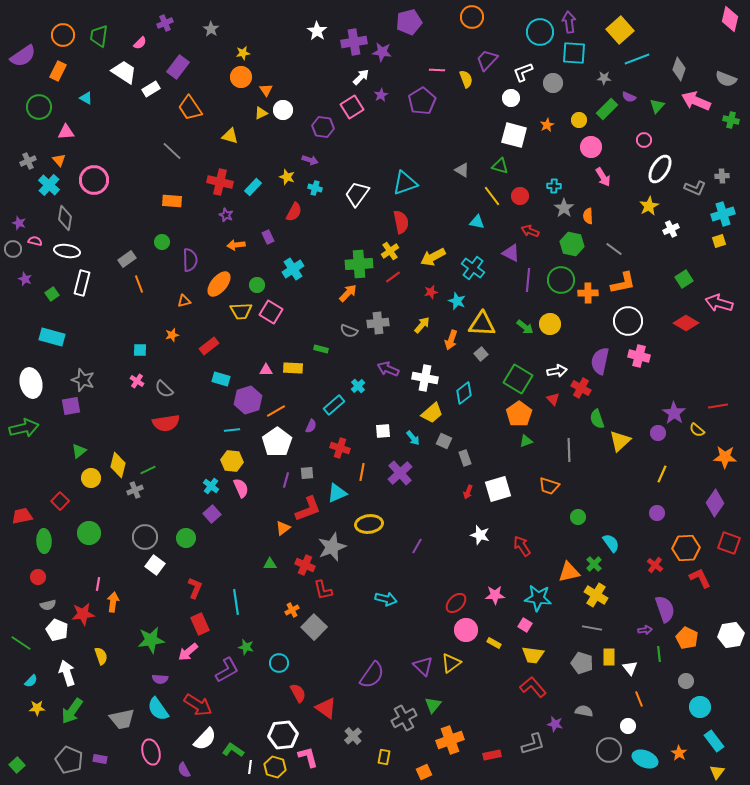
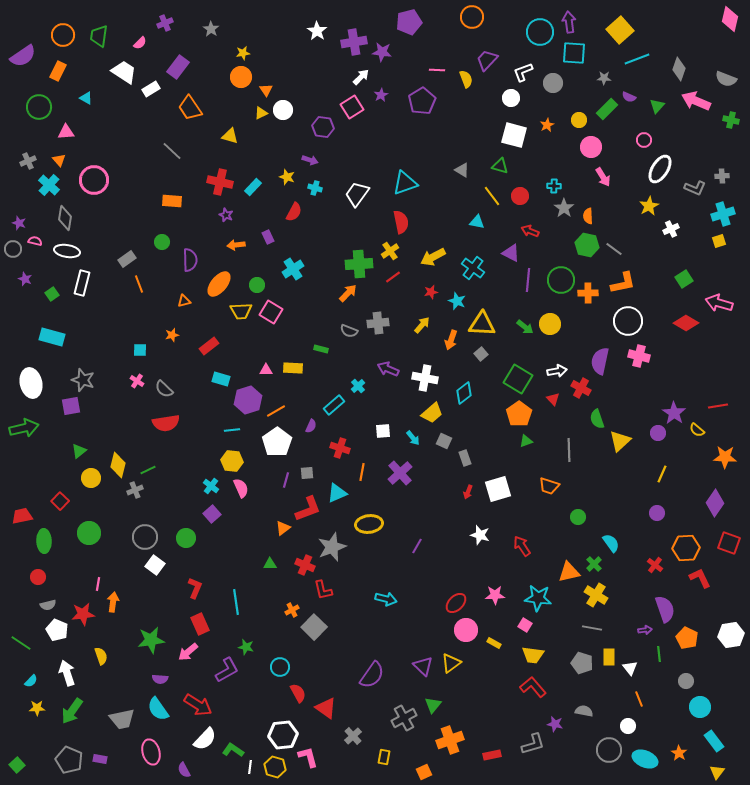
green hexagon at (572, 244): moved 15 px right, 1 px down
cyan circle at (279, 663): moved 1 px right, 4 px down
